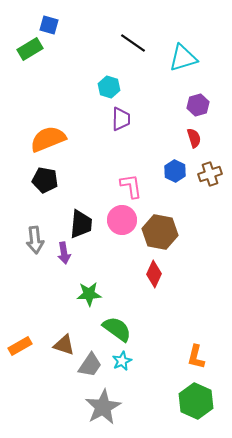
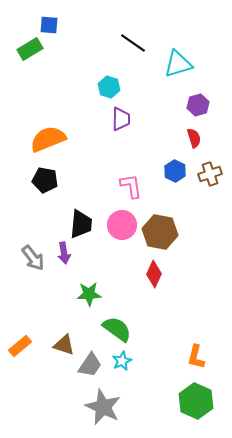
blue square: rotated 12 degrees counterclockwise
cyan triangle: moved 5 px left, 6 px down
pink circle: moved 5 px down
gray arrow: moved 2 px left, 18 px down; rotated 32 degrees counterclockwise
orange rectangle: rotated 10 degrees counterclockwise
gray star: rotated 18 degrees counterclockwise
